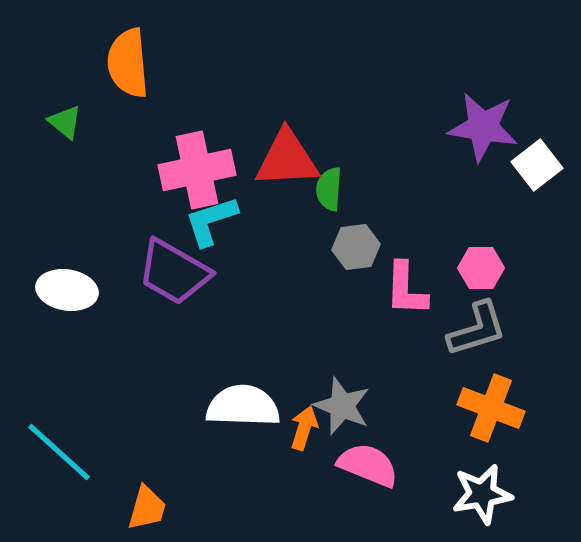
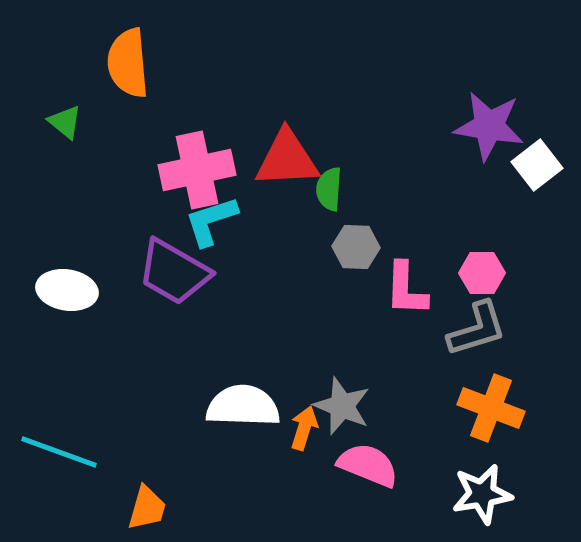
purple star: moved 6 px right, 1 px up
gray hexagon: rotated 9 degrees clockwise
pink hexagon: moved 1 px right, 5 px down
cyan line: rotated 22 degrees counterclockwise
